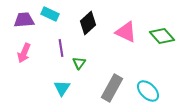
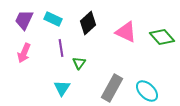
cyan rectangle: moved 3 px right, 5 px down
purple trapezoid: rotated 60 degrees counterclockwise
green diamond: moved 1 px down
cyan ellipse: moved 1 px left
